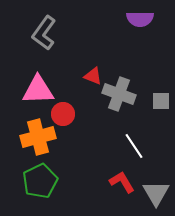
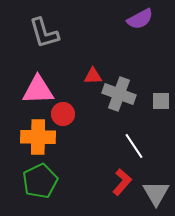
purple semicircle: rotated 28 degrees counterclockwise
gray L-shape: rotated 52 degrees counterclockwise
red triangle: rotated 24 degrees counterclockwise
orange cross: rotated 16 degrees clockwise
red L-shape: rotated 72 degrees clockwise
